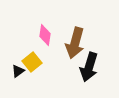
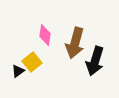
black arrow: moved 6 px right, 6 px up
